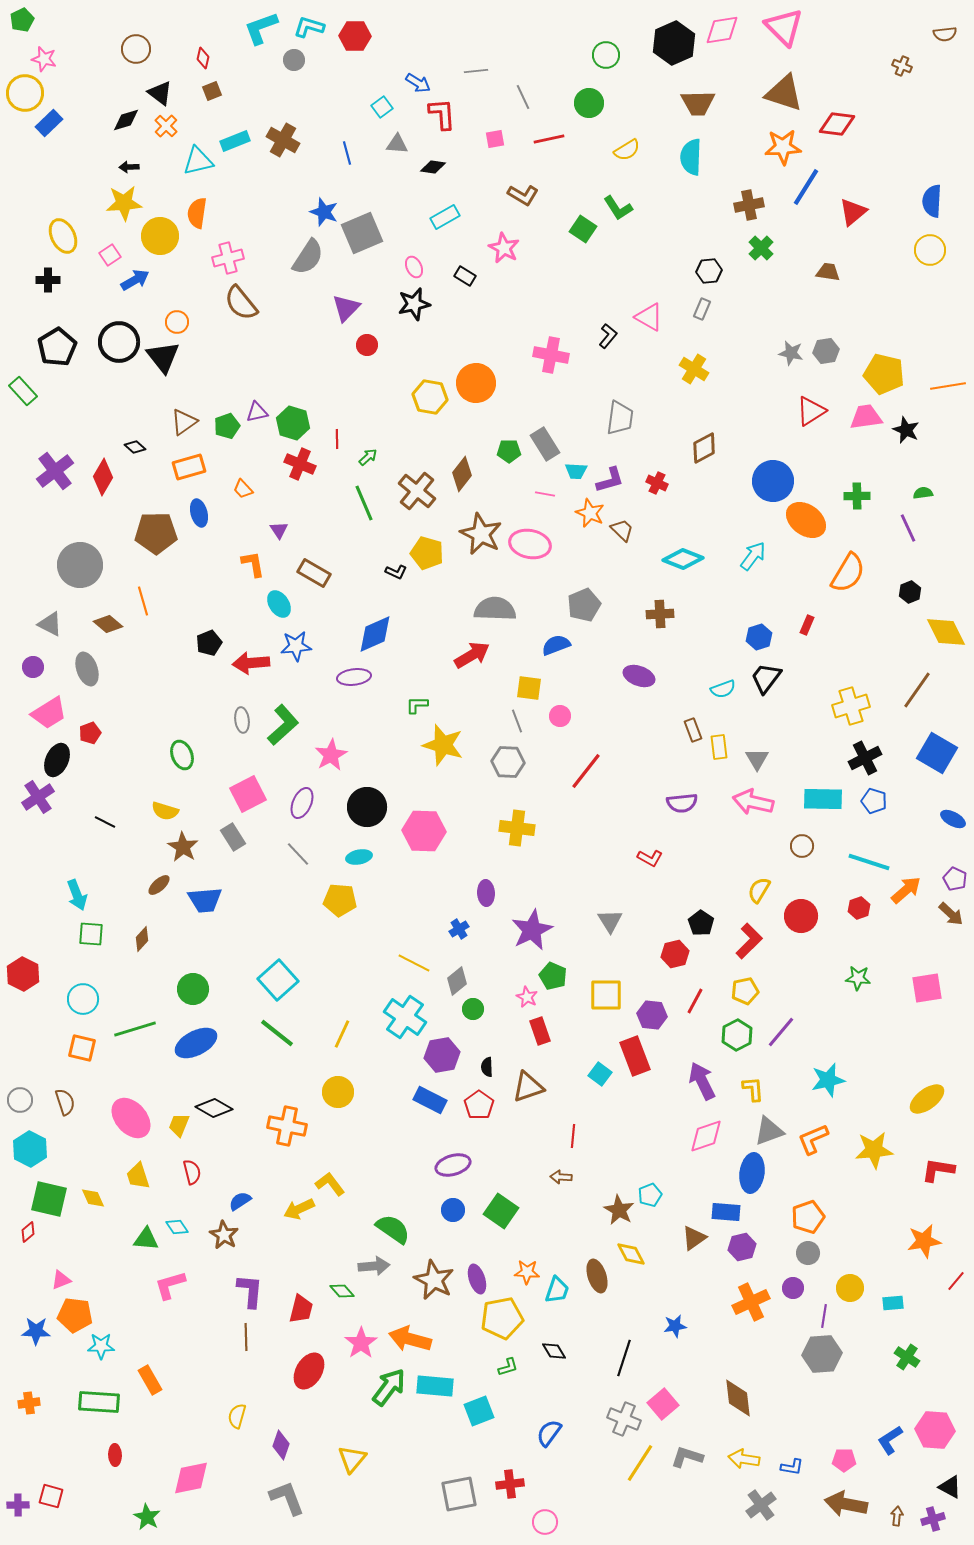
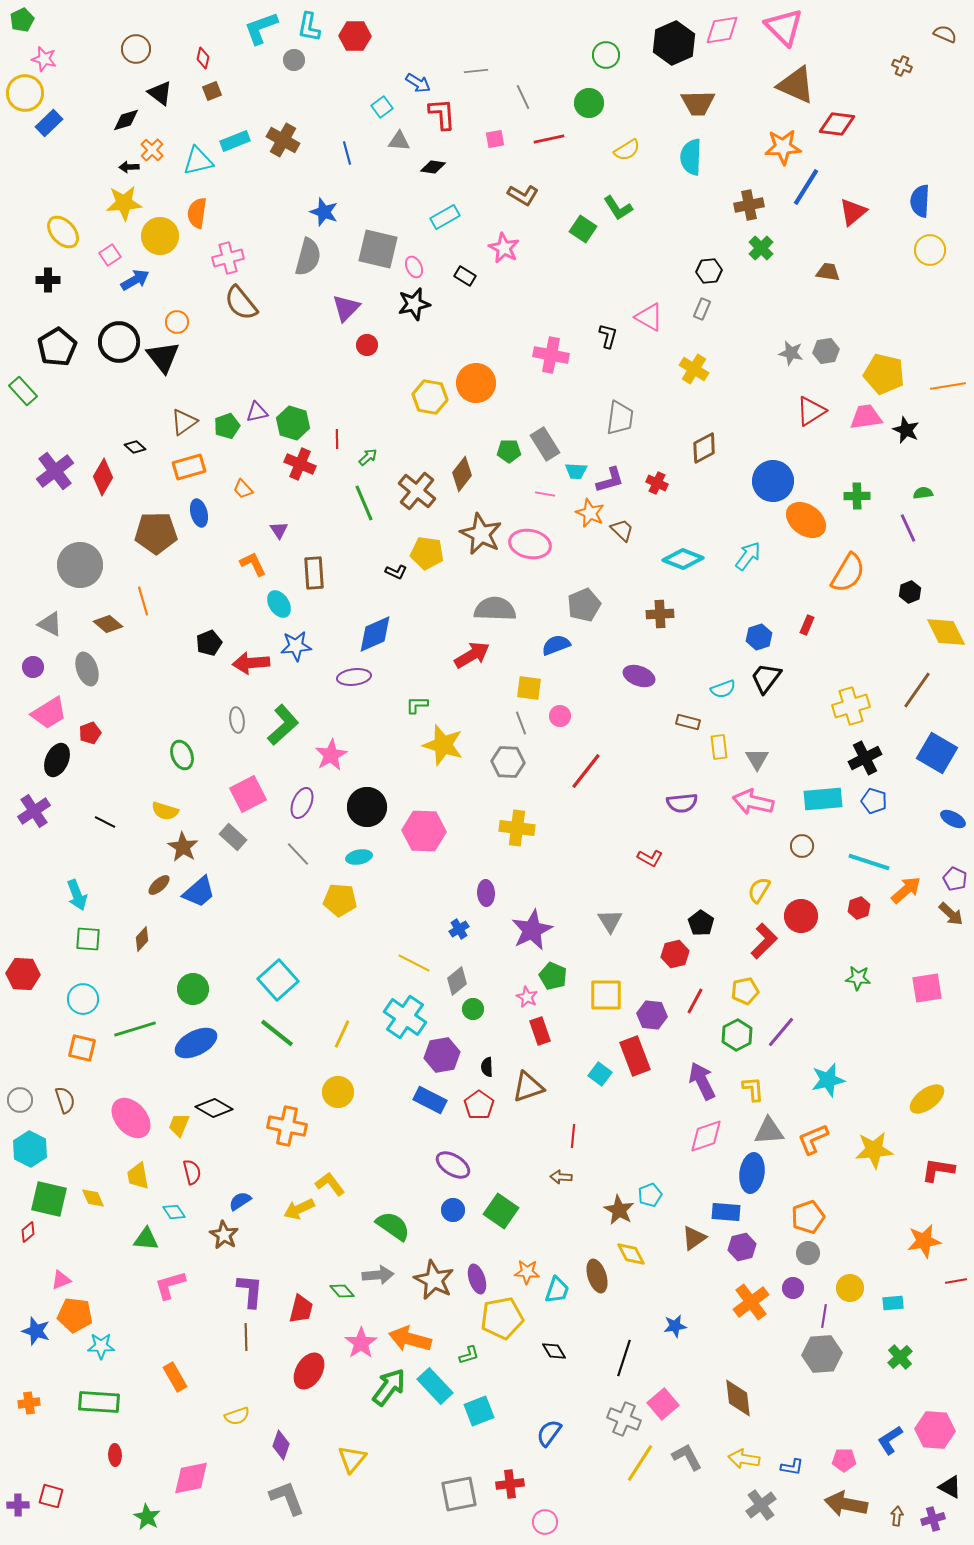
cyan L-shape at (309, 27): rotated 96 degrees counterclockwise
brown semicircle at (945, 34): rotated 150 degrees counterclockwise
brown triangle at (784, 93): moved 12 px right, 8 px up; rotated 6 degrees clockwise
orange cross at (166, 126): moved 14 px left, 24 px down
gray triangle at (397, 144): moved 2 px right, 3 px up
blue semicircle at (932, 201): moved 12 px left
gray square at (362, 233): moved 16 px right, 16 px down; rotated 36 degrees clockwise
yellow ellipse at (63, 236): moved 4 px up; rotated 16 degrees counterclockwise
gray semicircle at (308, 257): rotated 18 degrees counterclockwise
black L-shape at (608, 336): rotated 25 degrees counterclockwise
yellow pentagon at (427, 553): rotated 8 degrees counterclockwise
cyan arrow at (753, 556): moved 5 px left
orange L-shape at (253, 564): rotated 16 degrees counterclockwise
brown rectangle at (314, 573): rotated 56 degrees clockwise
gray ellipse at (242, 720): moved 5 px left
gray line at (517, 721): moved 4 px right, 2 px down
brown rectangle at (693, 730): moved 5 px left, 8 px up; rotated 55 degrees counterclockwise
purple cross at (38, 797): moved 4 px left, 14 px down
cyan rectangle at (823, 799): rotated 6 degrees counterclockwise
gray rectangle at (233, 837): rotated 16 degrees counterclockwise
blue trapezoid at (205, 900): moved 6 px left, 8 px up; rotated 36 degrees counterclockwise
green square at (91, 934): moved 3 px left, 5 px down
red L-shape at (749, 941): moved 15 px right
red hexagon at (23, 974): rotated 24 degrees counterclockwise
brown semicircle at (65, 1102): moved 2 px up
gray triangle at (769, 1131): rotated 16 degrees clockwise
purple ellipse at (453, 1165): rotated 48 degrees clockwise
yellow trapezoid at (138, 1176): rotated 8 degrees clockwise
cyan diamond at (177, 1227): moved 3 px left, 15 px up
green semicircle at (393, 1229): moved 3 px up
gray arrow at (374, 1266): moved 4 px right, 9 px down
red line at (956, 1281): rotated 40 degrees clockwise
orange cross at (751, 1302): rotated 12 degrees counterclockwise
blue star at (36, 1331): rotated 16 degrees clockwise
green cross at (907, 1357): moved 7 px left; rotated 15 degrees clockwise
green L-shape at (508, 1367): moved 39 px left, 12 px up
orange rectangle at (150, 1380): moved 25 px right, 3 px up
cyan rectangle at (435, 1386): rotated 42 degrees clockwise
yellow semicircle at (237, 1416): rotated 125 degrees counterclockwise
gray L-shape at (687, 1457): rotated 44 degrees clockwise
